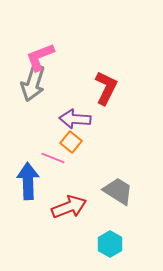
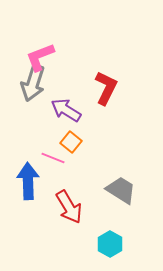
purple arrow: moved 9 px left, 9 px up; rotated 28 degrees clockwise
gray trapezoid: moved 3 px right, 1 px up
red arrow: rotated 80 degrees clockwise
